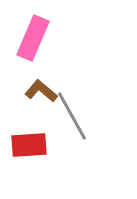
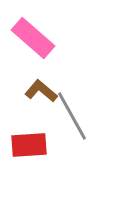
pink rectangle: rotated 72 degrees counterclockwise
